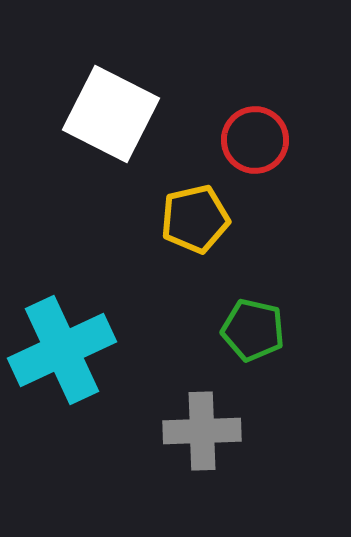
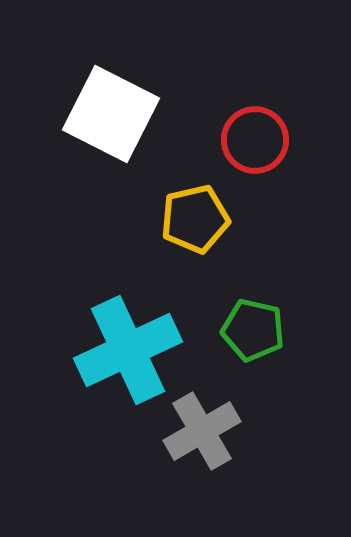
cyan cross: moved 66 px right
gray cross: rotated 28 degrees counterclockwise
